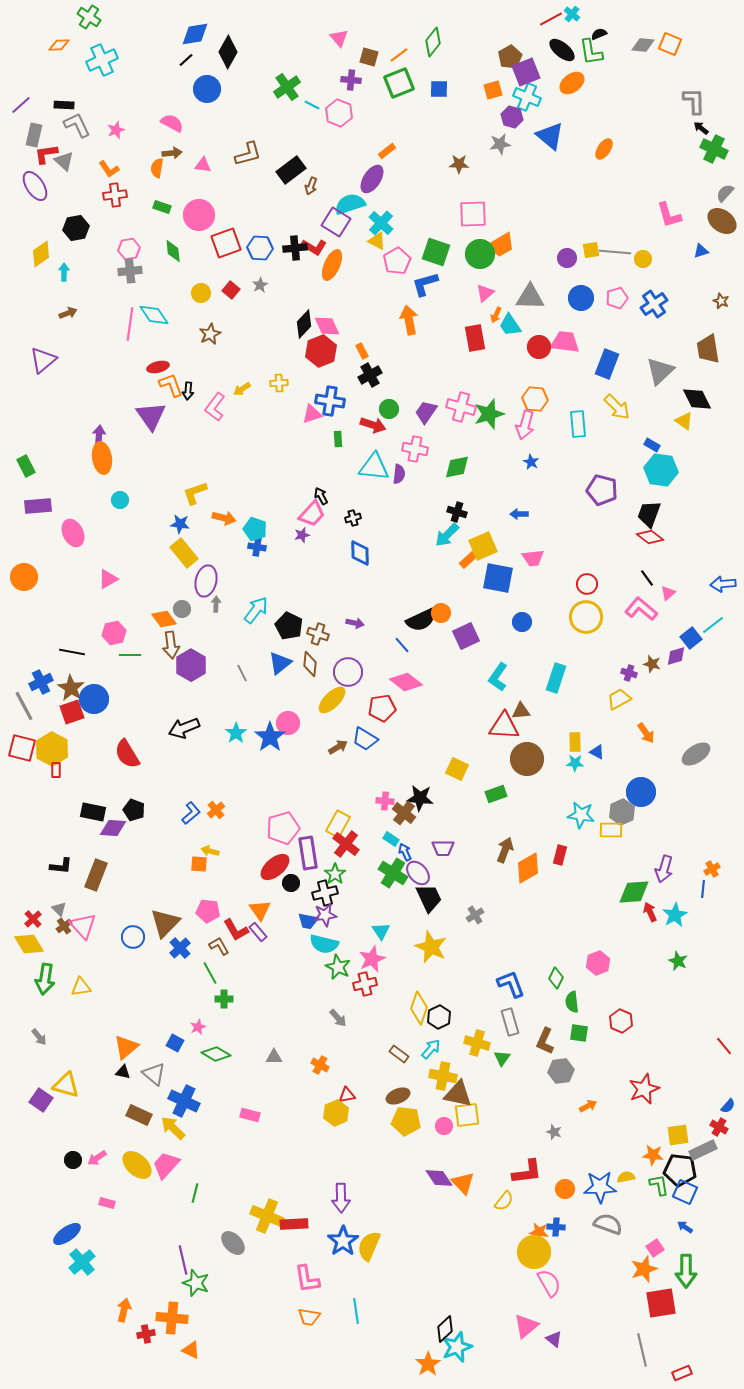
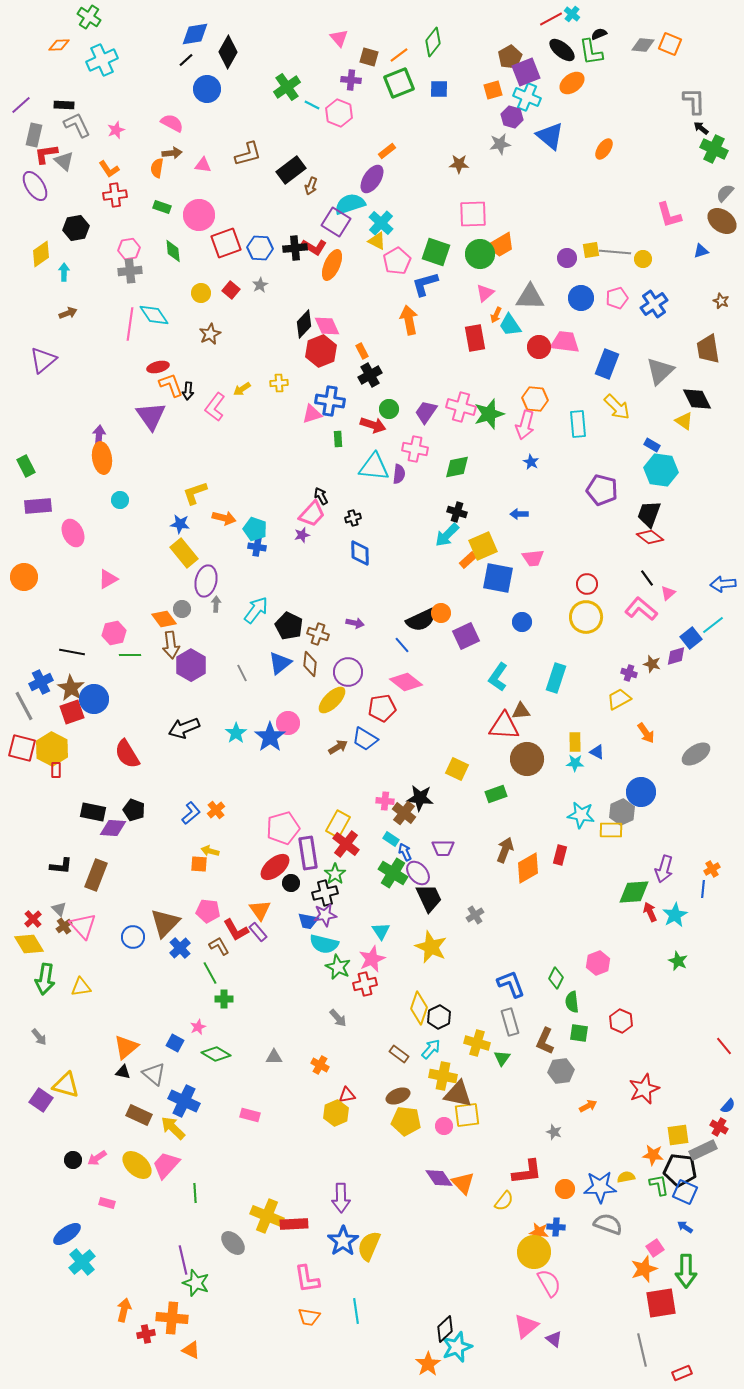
green line at (195, 1193): rotated 18 degrees counterclockwise
